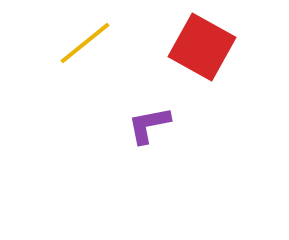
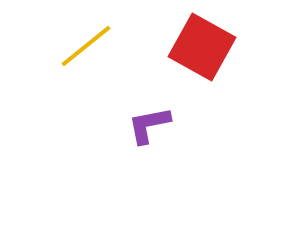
yellow line: moved 1 px right, 3 px down
